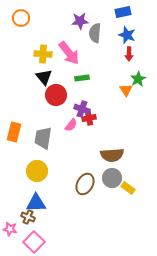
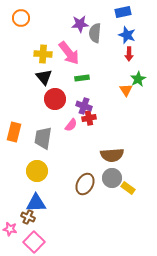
purple star: moved 3 px down
red circle: moved 1 px left, 4 px down
purple cross: moved 2 px right, 3 px up
